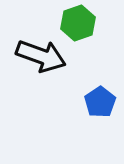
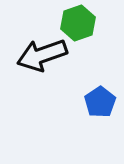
black arrow: moved 1 px right, 1 px up; rotated 141 degrees clockwise
